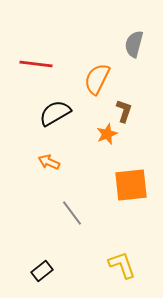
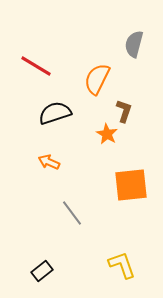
red line: moved 2 px down; rotated 24 degrees clockwise
black semicircle: rotated 12 degrees clockwise
orange star: rotated 20 degrees counterclockwise
